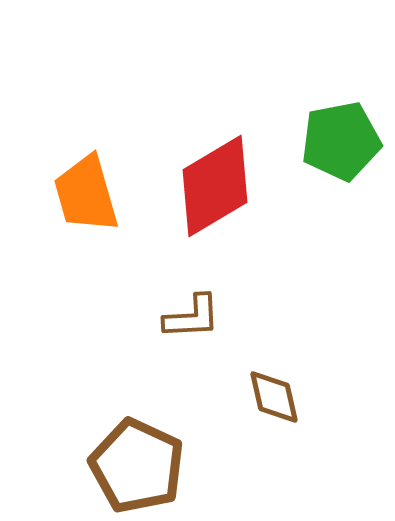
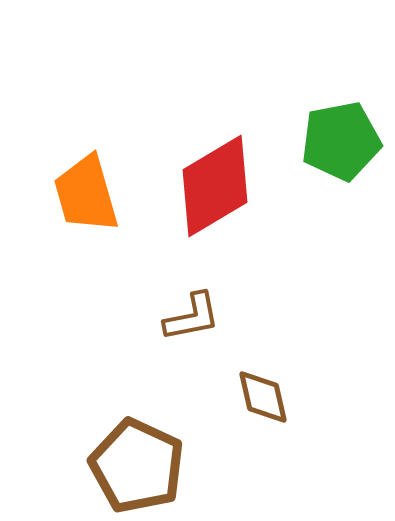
brown L-shape: rotated 8 degrees counterclockwise
brown diamond: moved 11 px left
